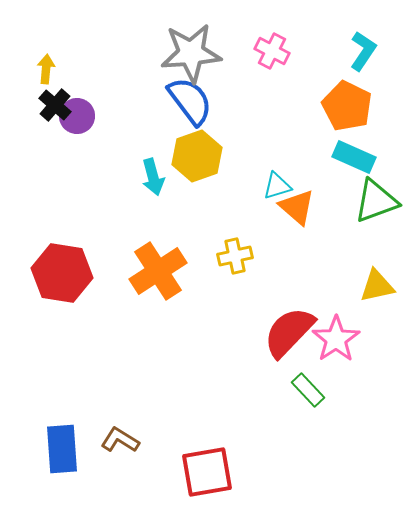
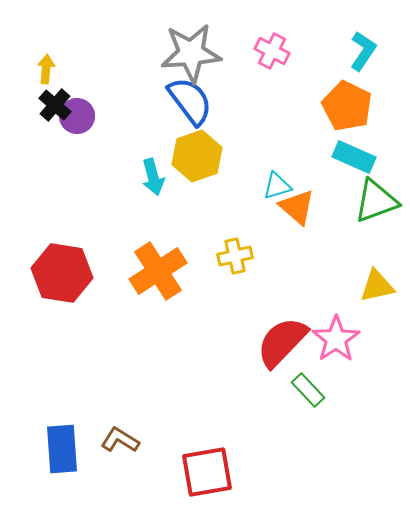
red semicircle: moved 7 px left, 10 px down
